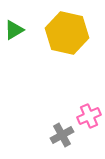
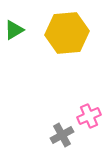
yellow hexagon: rotated 18 degrees counterclockwise
